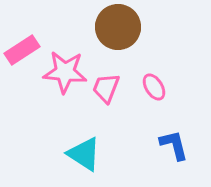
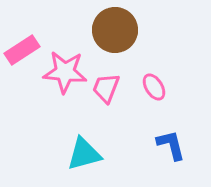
brown circle: moved 3 px left, 3 px down
blue L-shape: moved 3 px left
cyan triangle: rotated 48 degrees counterclockwise
